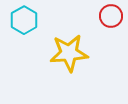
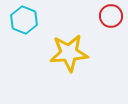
cyan hexagon: rotated 8 degrees counterclockwise
